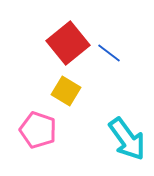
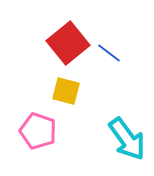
yellow square: rotated 16 degrees counterclockwise
pink pentagon: moved 1 px down
